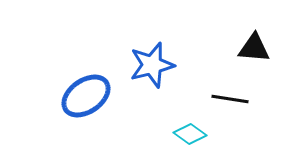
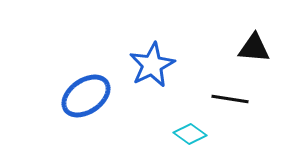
blue star: rotated 12 degrees counterclockwise
